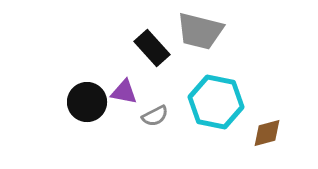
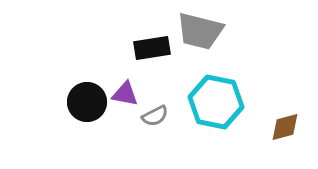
black rectangle: rotated 57 degrees counterclockwise
purple triangle: moved 1 px right, 2 px down
brown diamond: moved 18 px right, 6 px up
